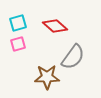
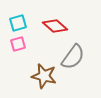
brown star: moved 3 px left, 1 px up; rotated 15 degrees clockwise
